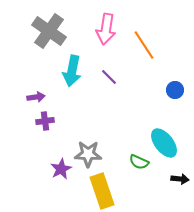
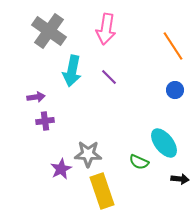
orange line: moved 29 px right, 1 px down
